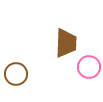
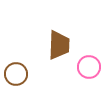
brown trapezoid: moved 7 px left, 2 px down
